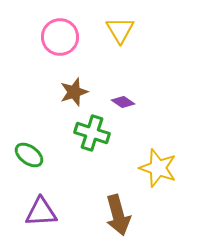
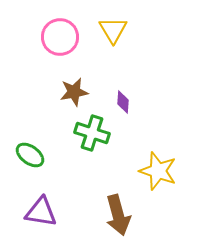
yellow triangle: moved 7 px left
brown star: rotated 8 degrees clockwise
purple diamond: rotated 60 degrees clockwise
green ellipse: moved 1 px right
yellow star: moved 3 px down
purple triangle: rotated 12 degrees clockwise
